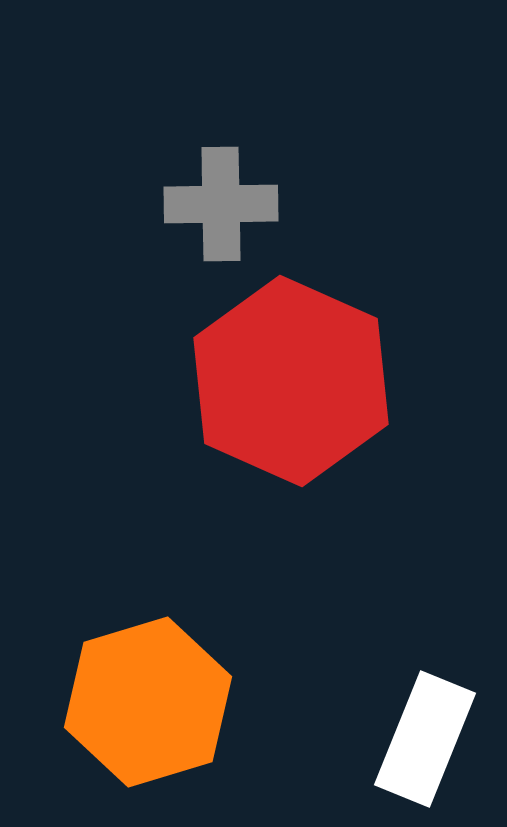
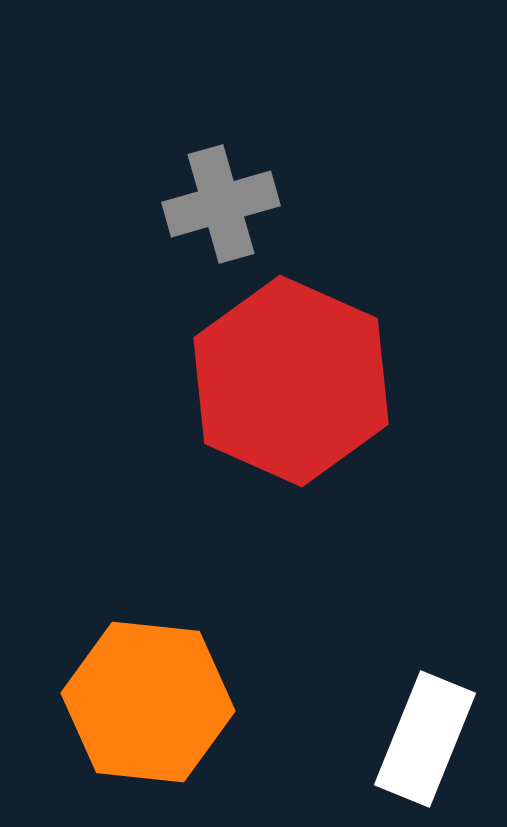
gray cross: rotated 15 degrees counterclockwise
orange hexagon: rotated 23 degrees clockwise
